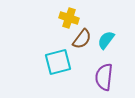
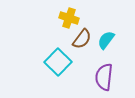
cyan square: rotated 32 degrees counterclockwise
